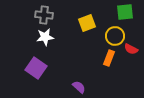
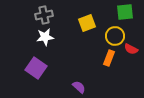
gray cross: rotated 18 degrees counterclockwise
